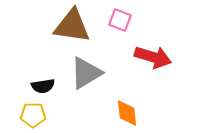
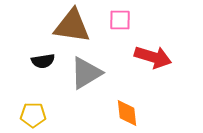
pink square: rotated 20 degrees counterclockwise
black semicircle: moved 25 px up
